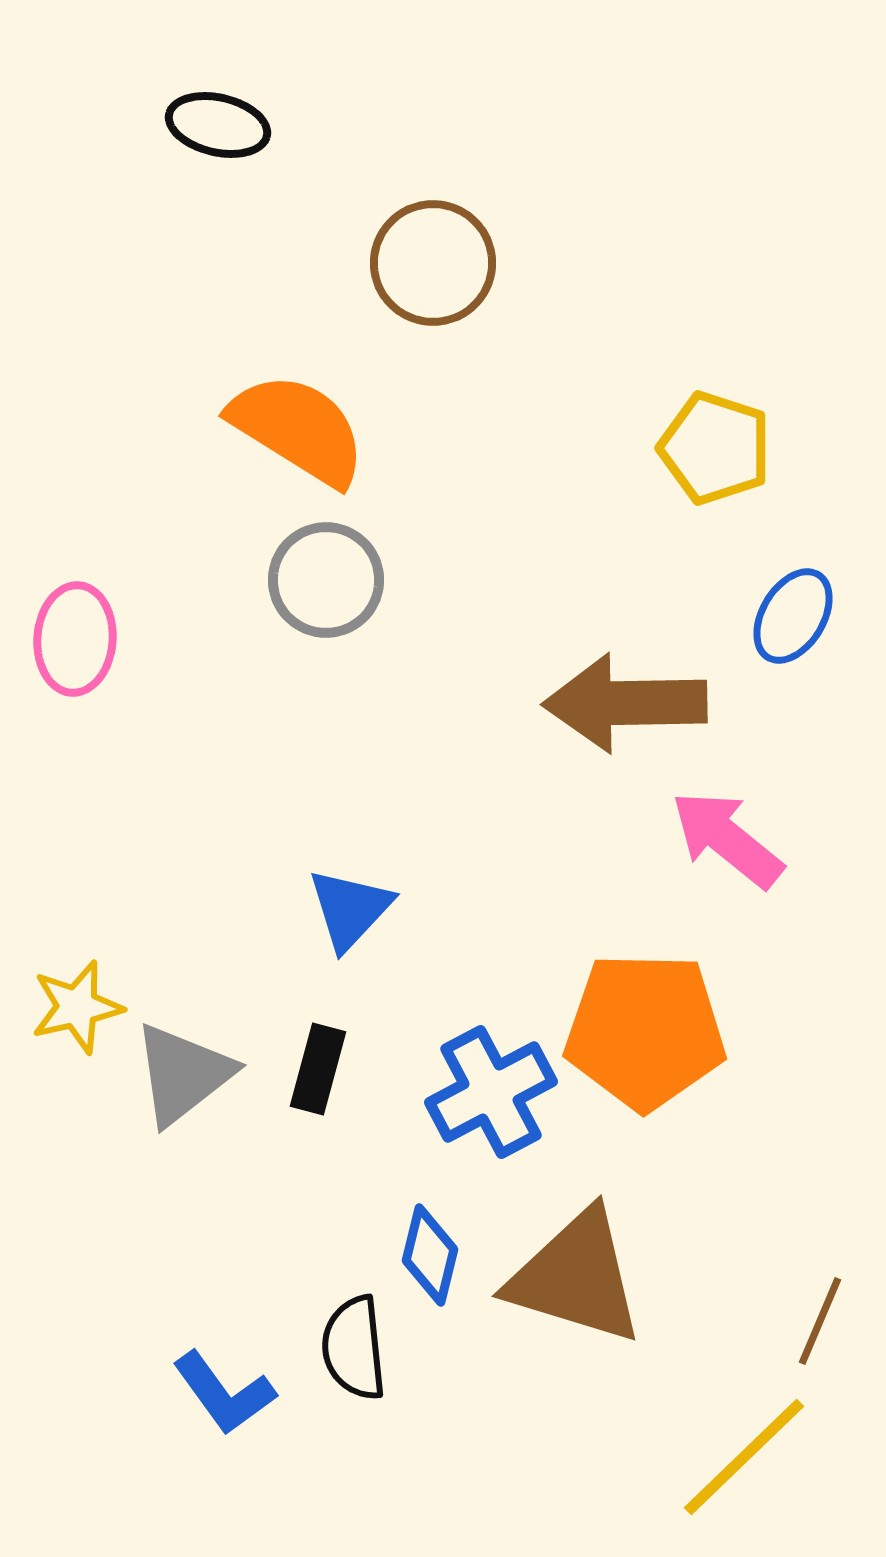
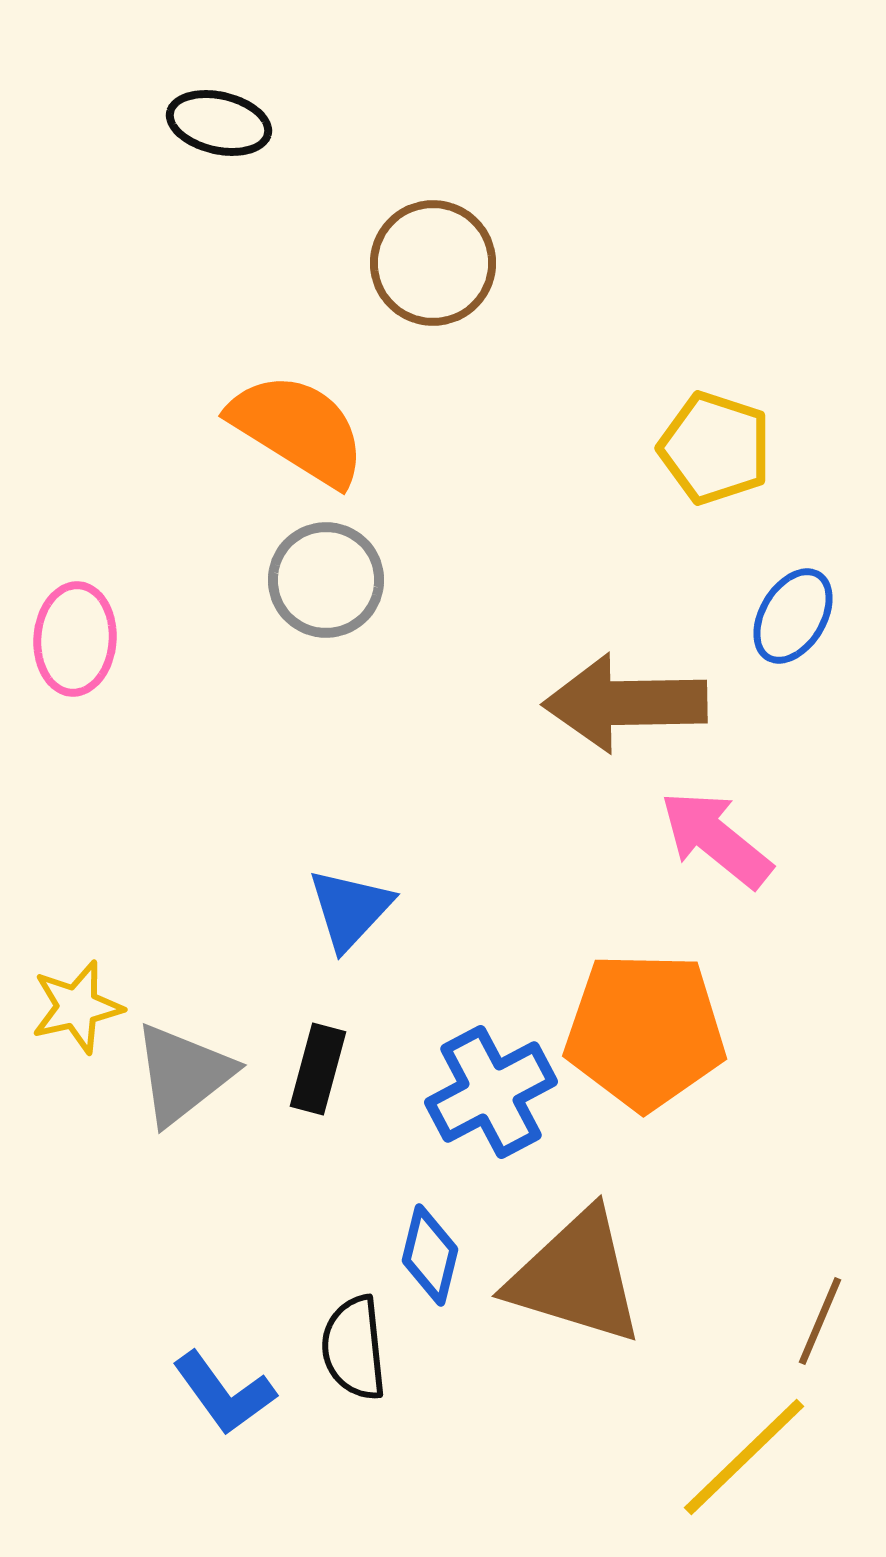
black ellipse: moved 1 px right, 2 px up
pink arrow: moved 11 px left
